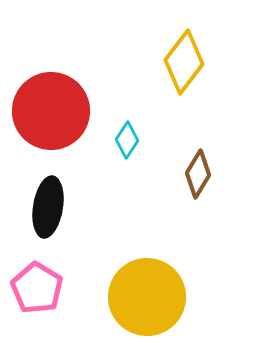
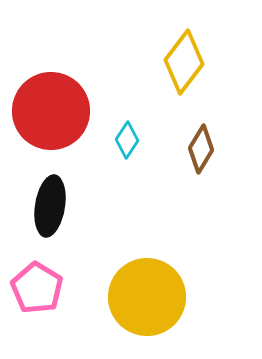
brown diamond: moved 3 px right, 25 px up
black ellipse: moved 2 px right, 1 px up
